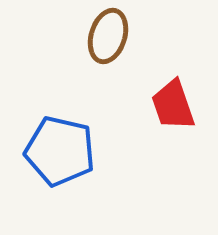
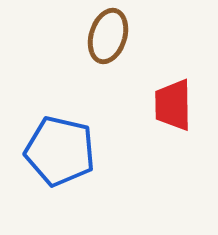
red trapezoid: rotated 18 degrees clockwise
